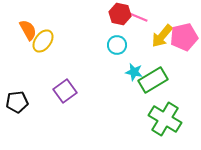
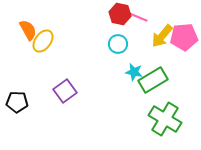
pink pentagon: rotated 8 degrees clockwise
cyan circle: moved 1 px right, 1 px up
black pentagon: rotated 10 degrees clockwise
